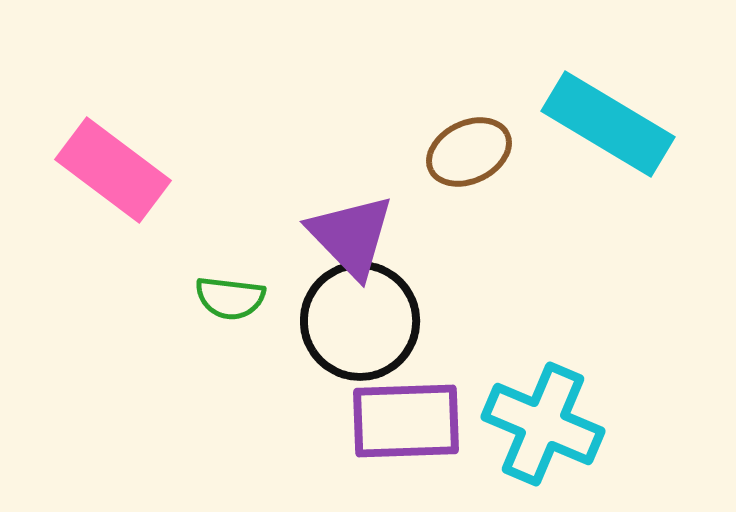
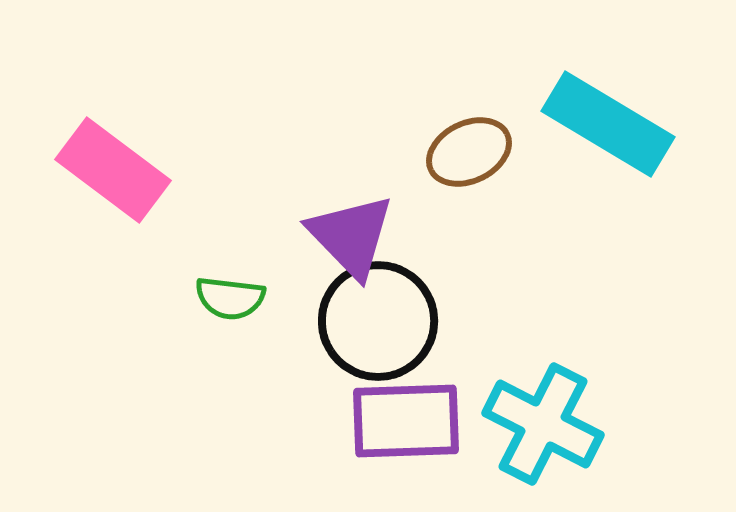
black circle: moved 18 px right
cyan cross: rotated 4 degrees clockwise
